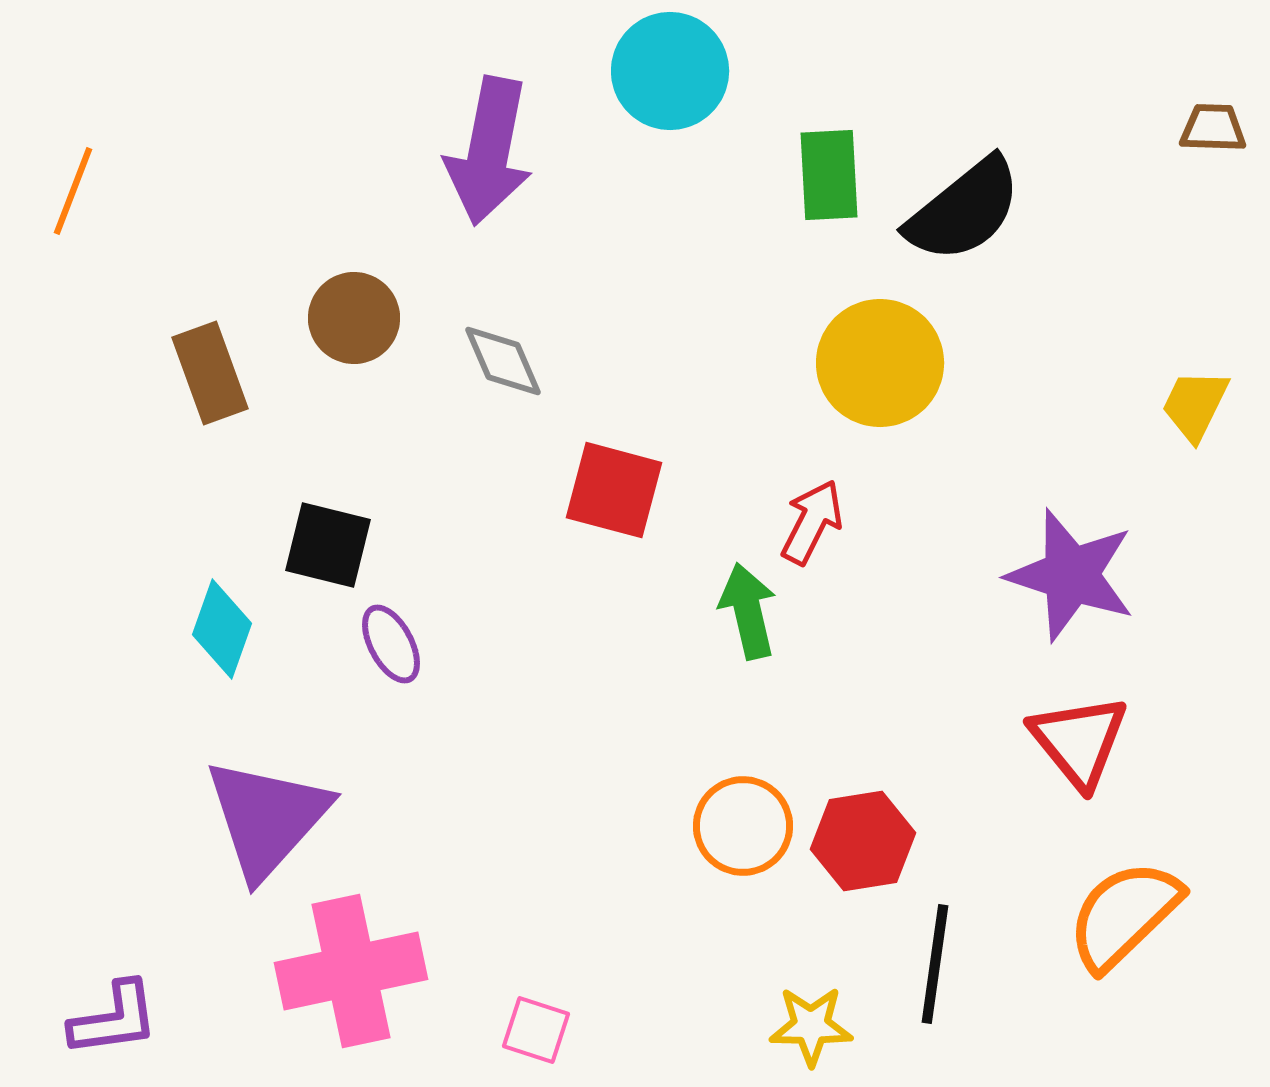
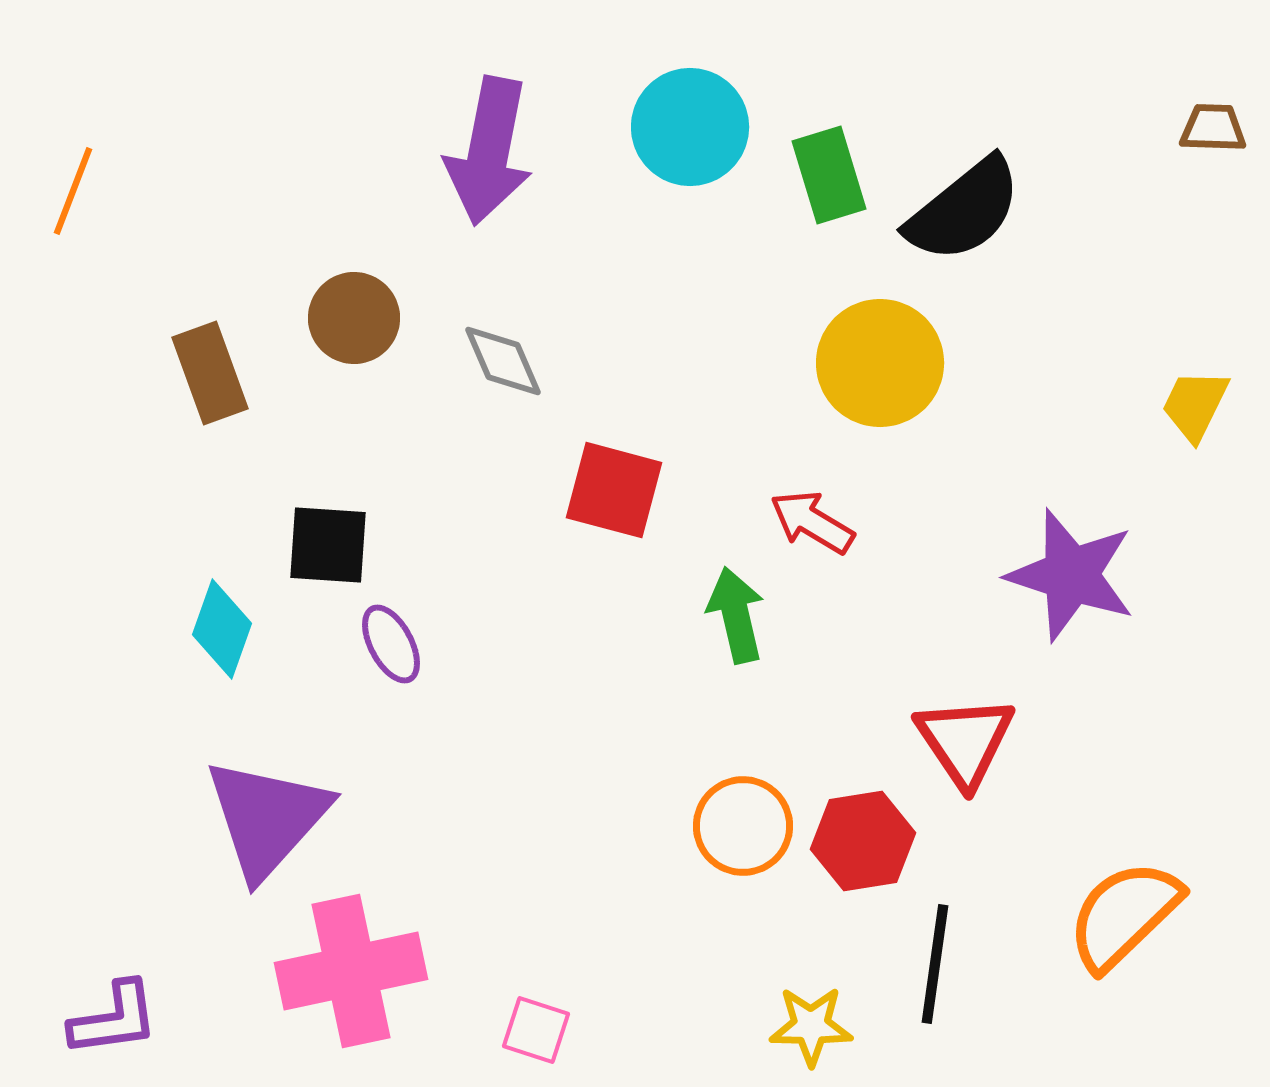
cyan circle: moved 20 px right, 56 px down
green rectangle: rotated 14 degrees counterclockwise
red arrow: rotated 86 degrees counterclockwise
black square: rotated 10 degrees counterclockwise
green arrow: moved 12 px left, 4 px down
red triangle: moved 114 px left; rotated 5 degrees clockwise
